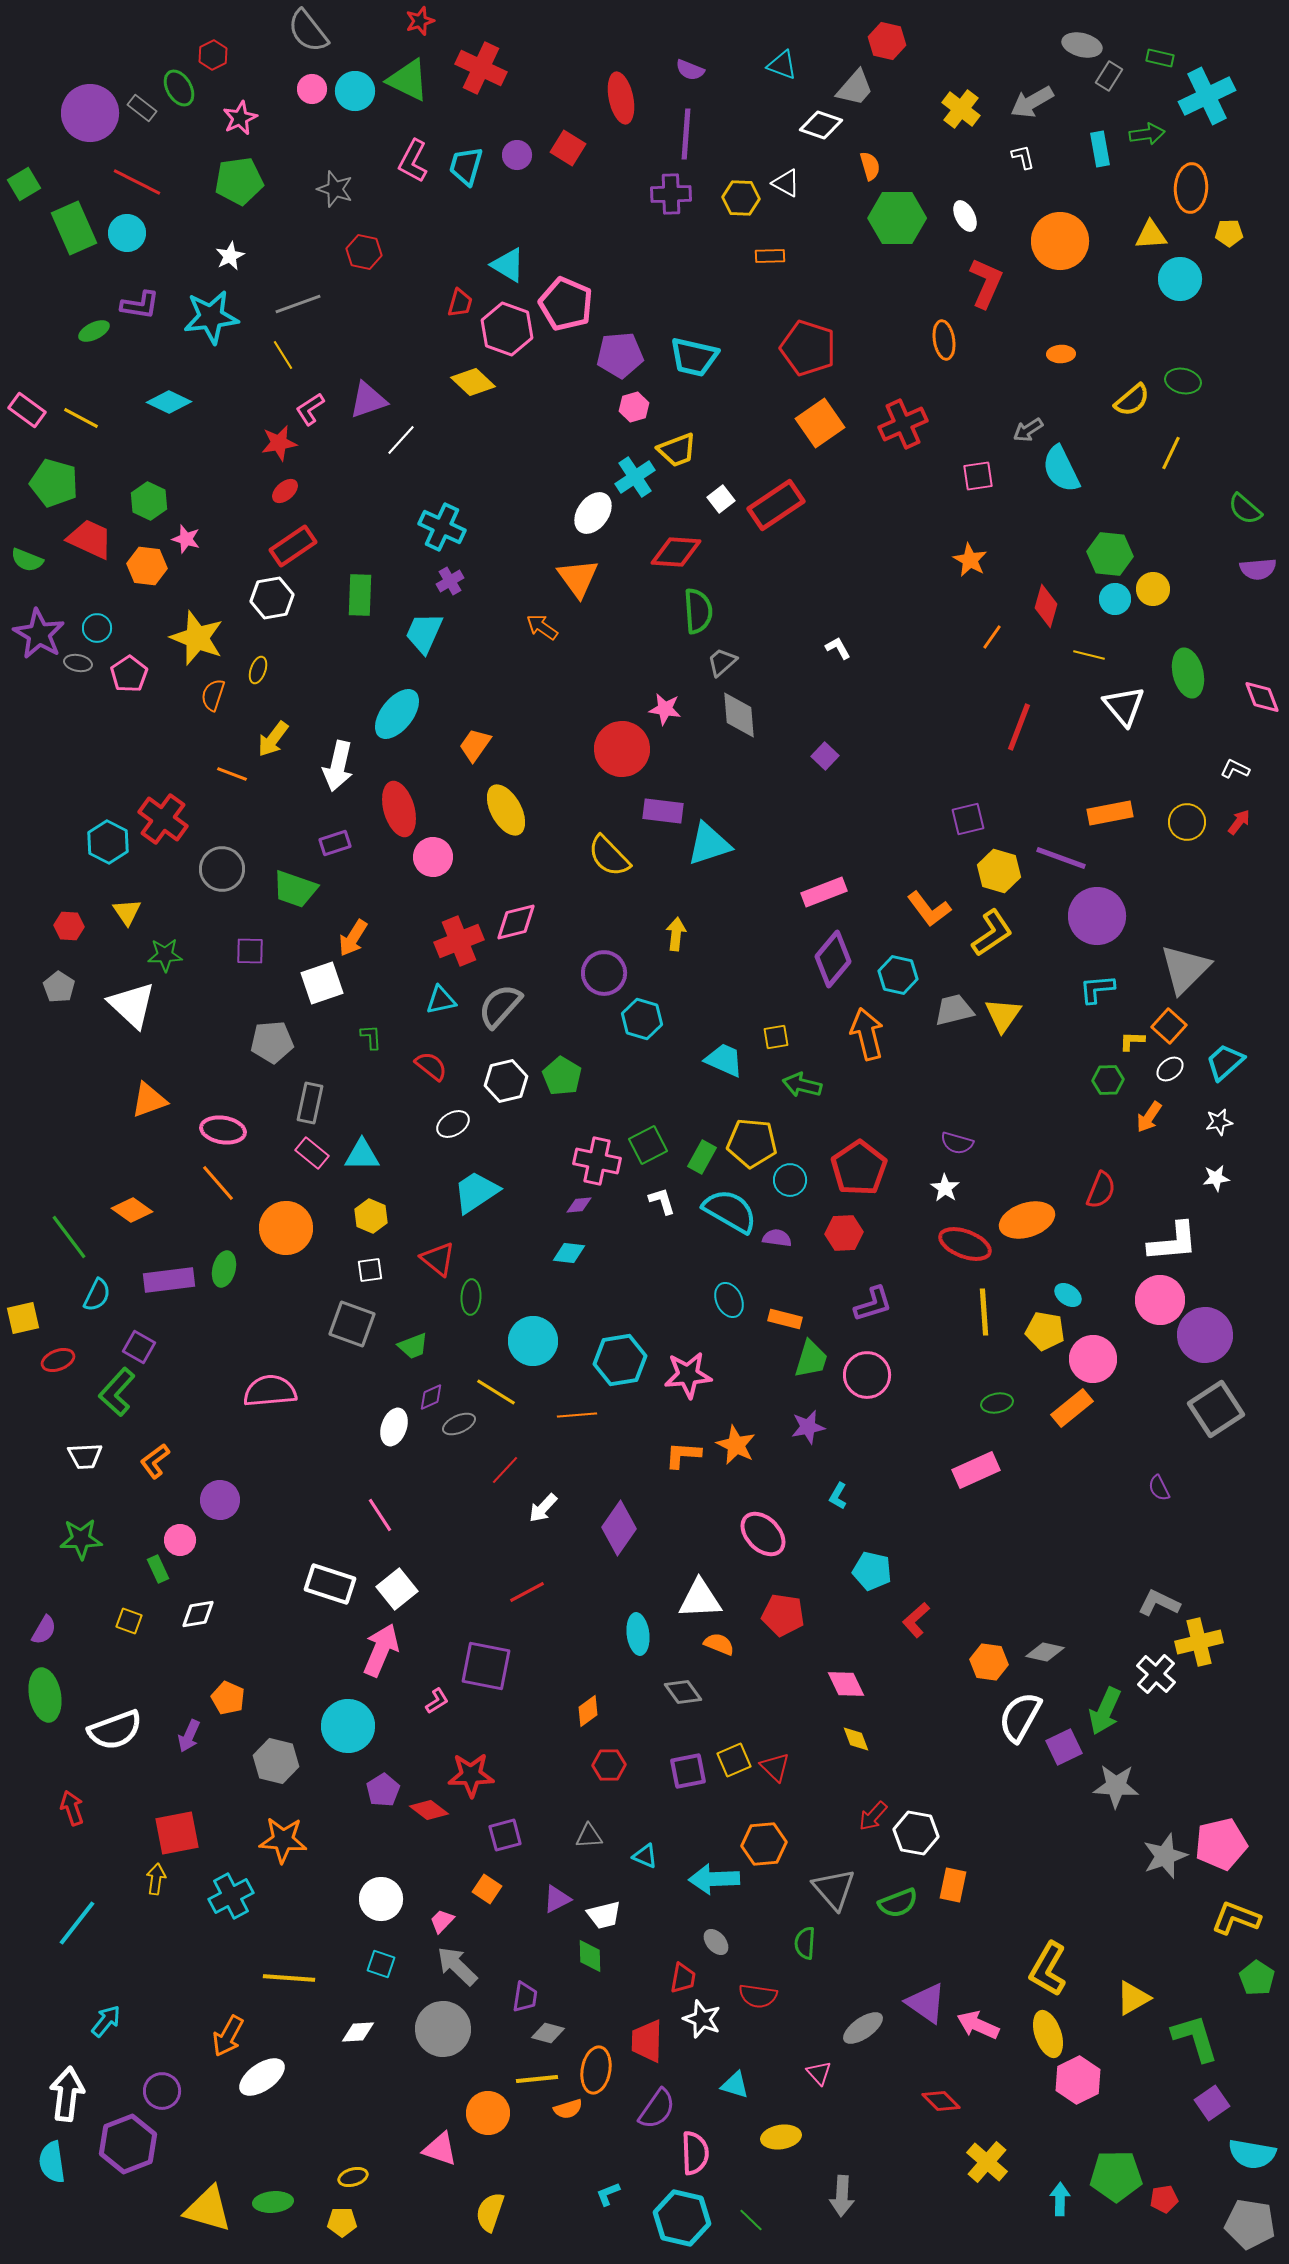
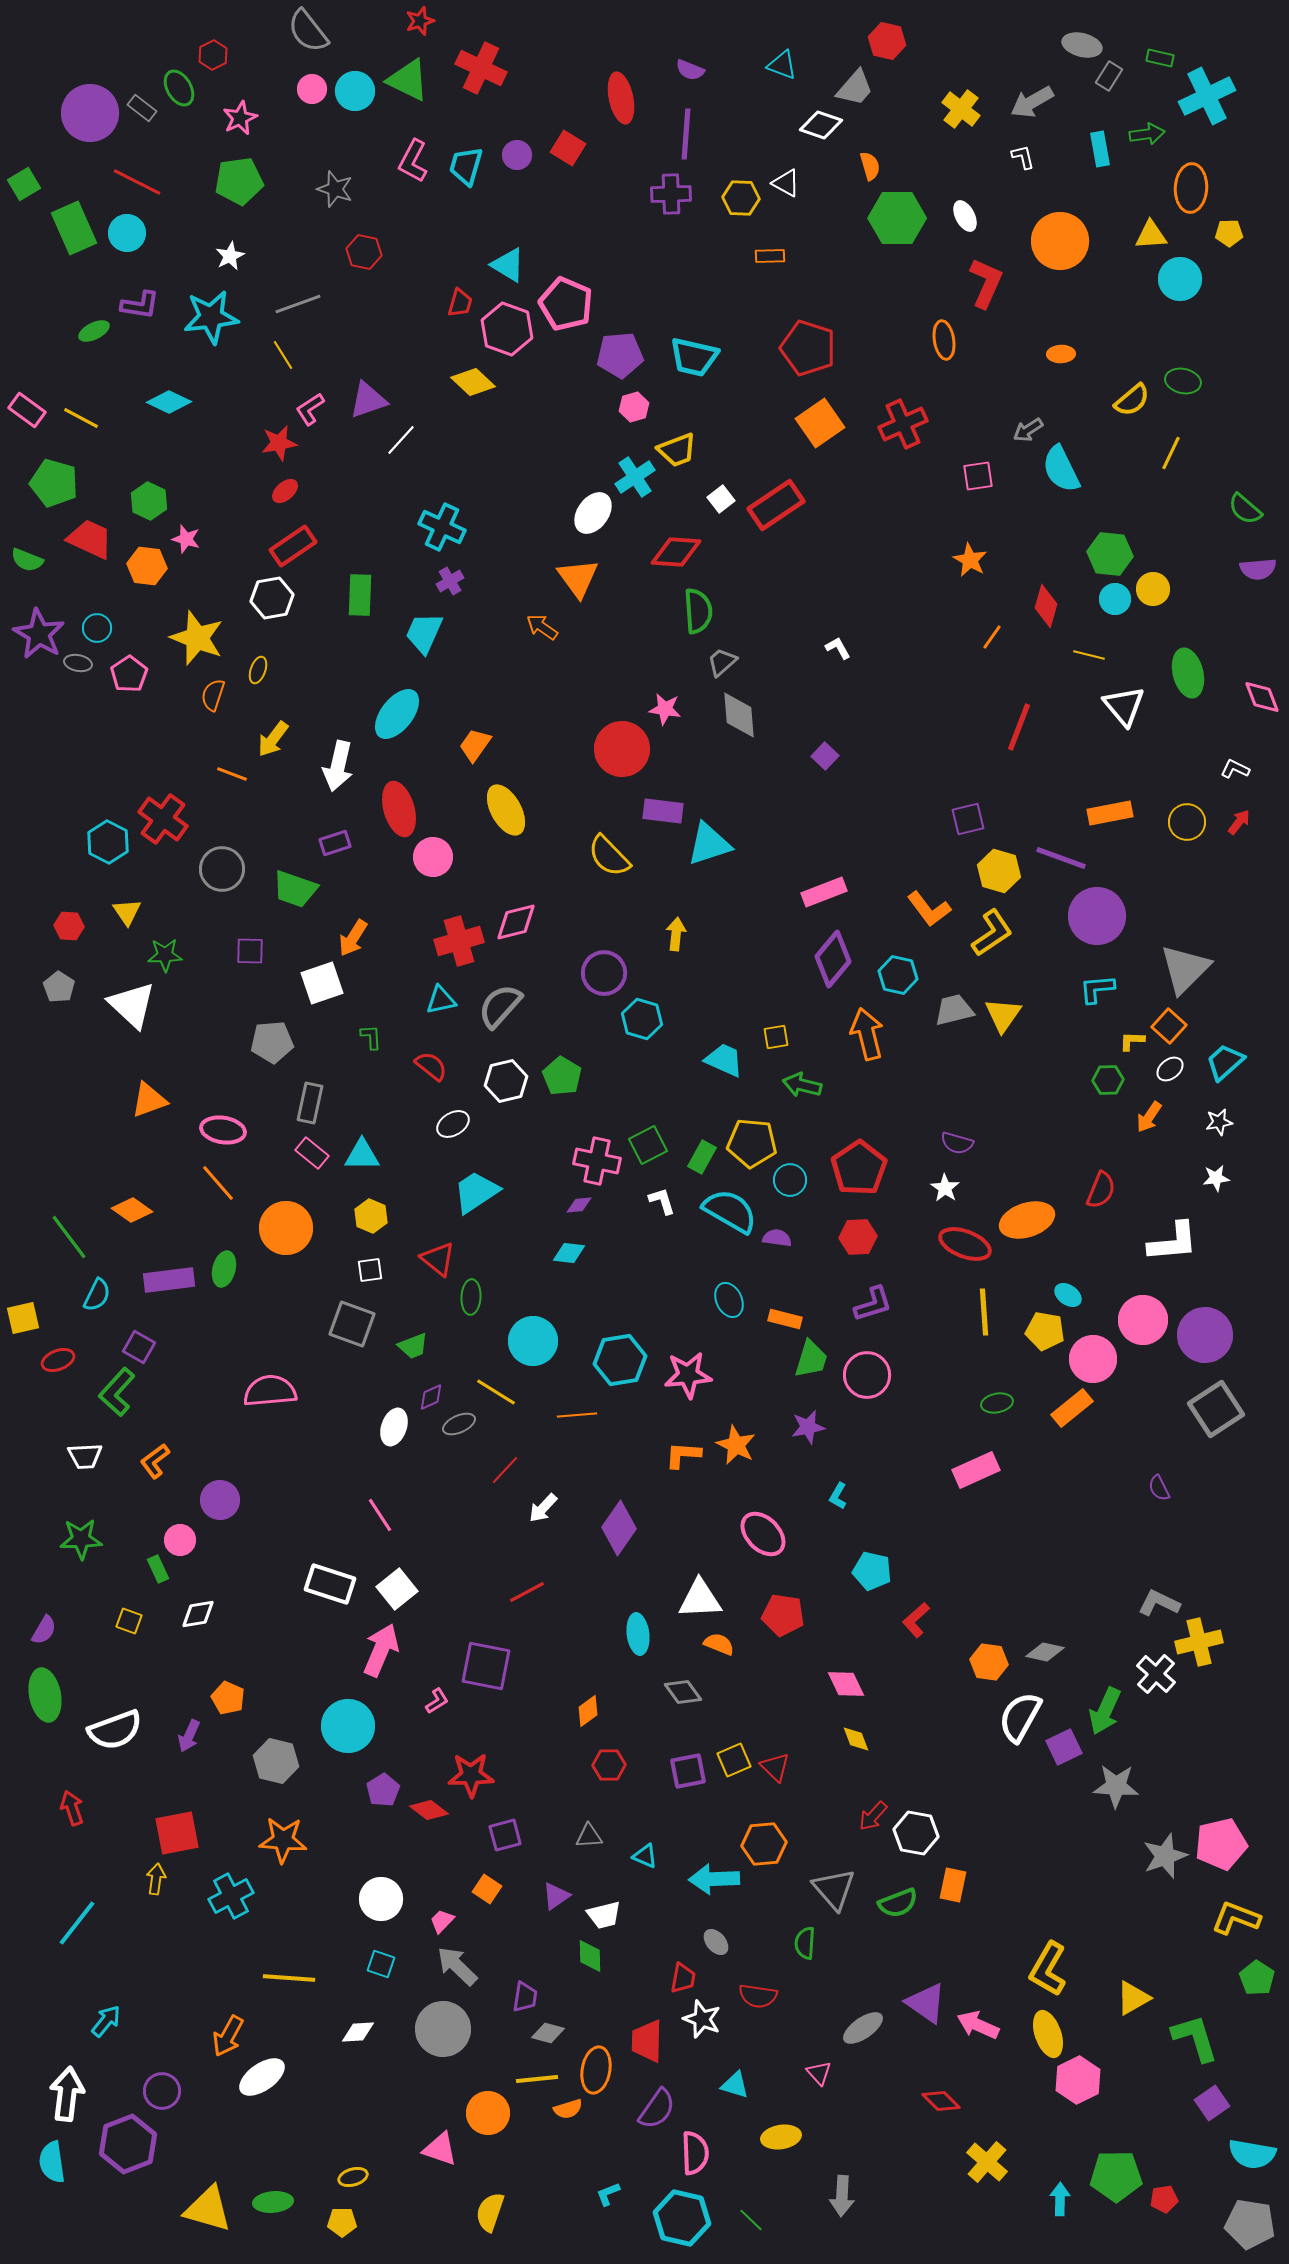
red cross at (459, 941): rotated 6 degrees clockwise
red hexagon at (844, 1233): moved 14 px right, 4 px down
pink circle at (1160, 1300): moved 17 px left, 20 px down
purple triangle at (557, 1899): moved 1 px left, 3 px up; rotated 8 degrees counterclockwise
